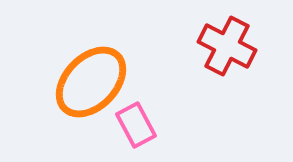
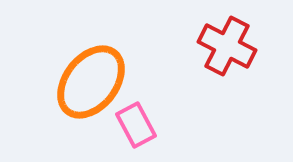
orange ellipse: rotated 6 degrees counterclockwise
